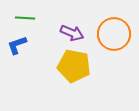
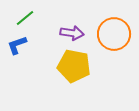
green line: rotated 42 degrees counterclockwise
purple arrow: rotated 15 degrees counterclockwise
